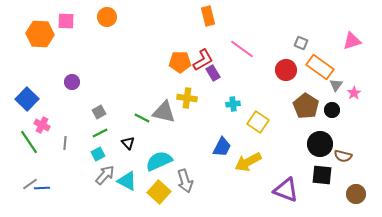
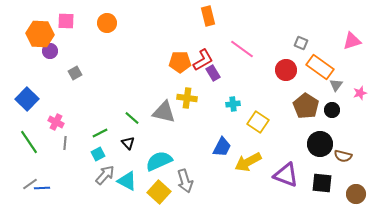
orange circle at (107, 17): moved 6 px down
purple circle at (72, 82): moved 22 px left, 31 px up
pink star at (354, 93): moved 6 px right; rotated 16 degrees clockwise
gray square at (99, 112): moved 24 px left, 39 px up
green line at (142, 118): moved 10 px left; rotated 14 degrees clockwise
pink cross at (42, 125): moved 14 px right, 3 px up
black square at (322, 175): moved 8 px down
purple triangle at (286, 190): moved 15 px up
